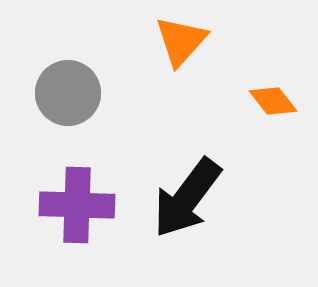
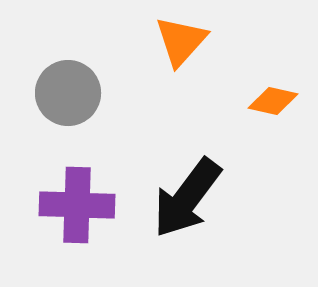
orange diamond: rotated 39 degrees counterclockwise
